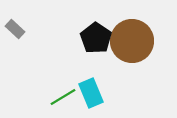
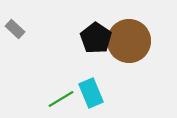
brown circle: moved 3 px left
green line: moved 2 px left, 2 px down
